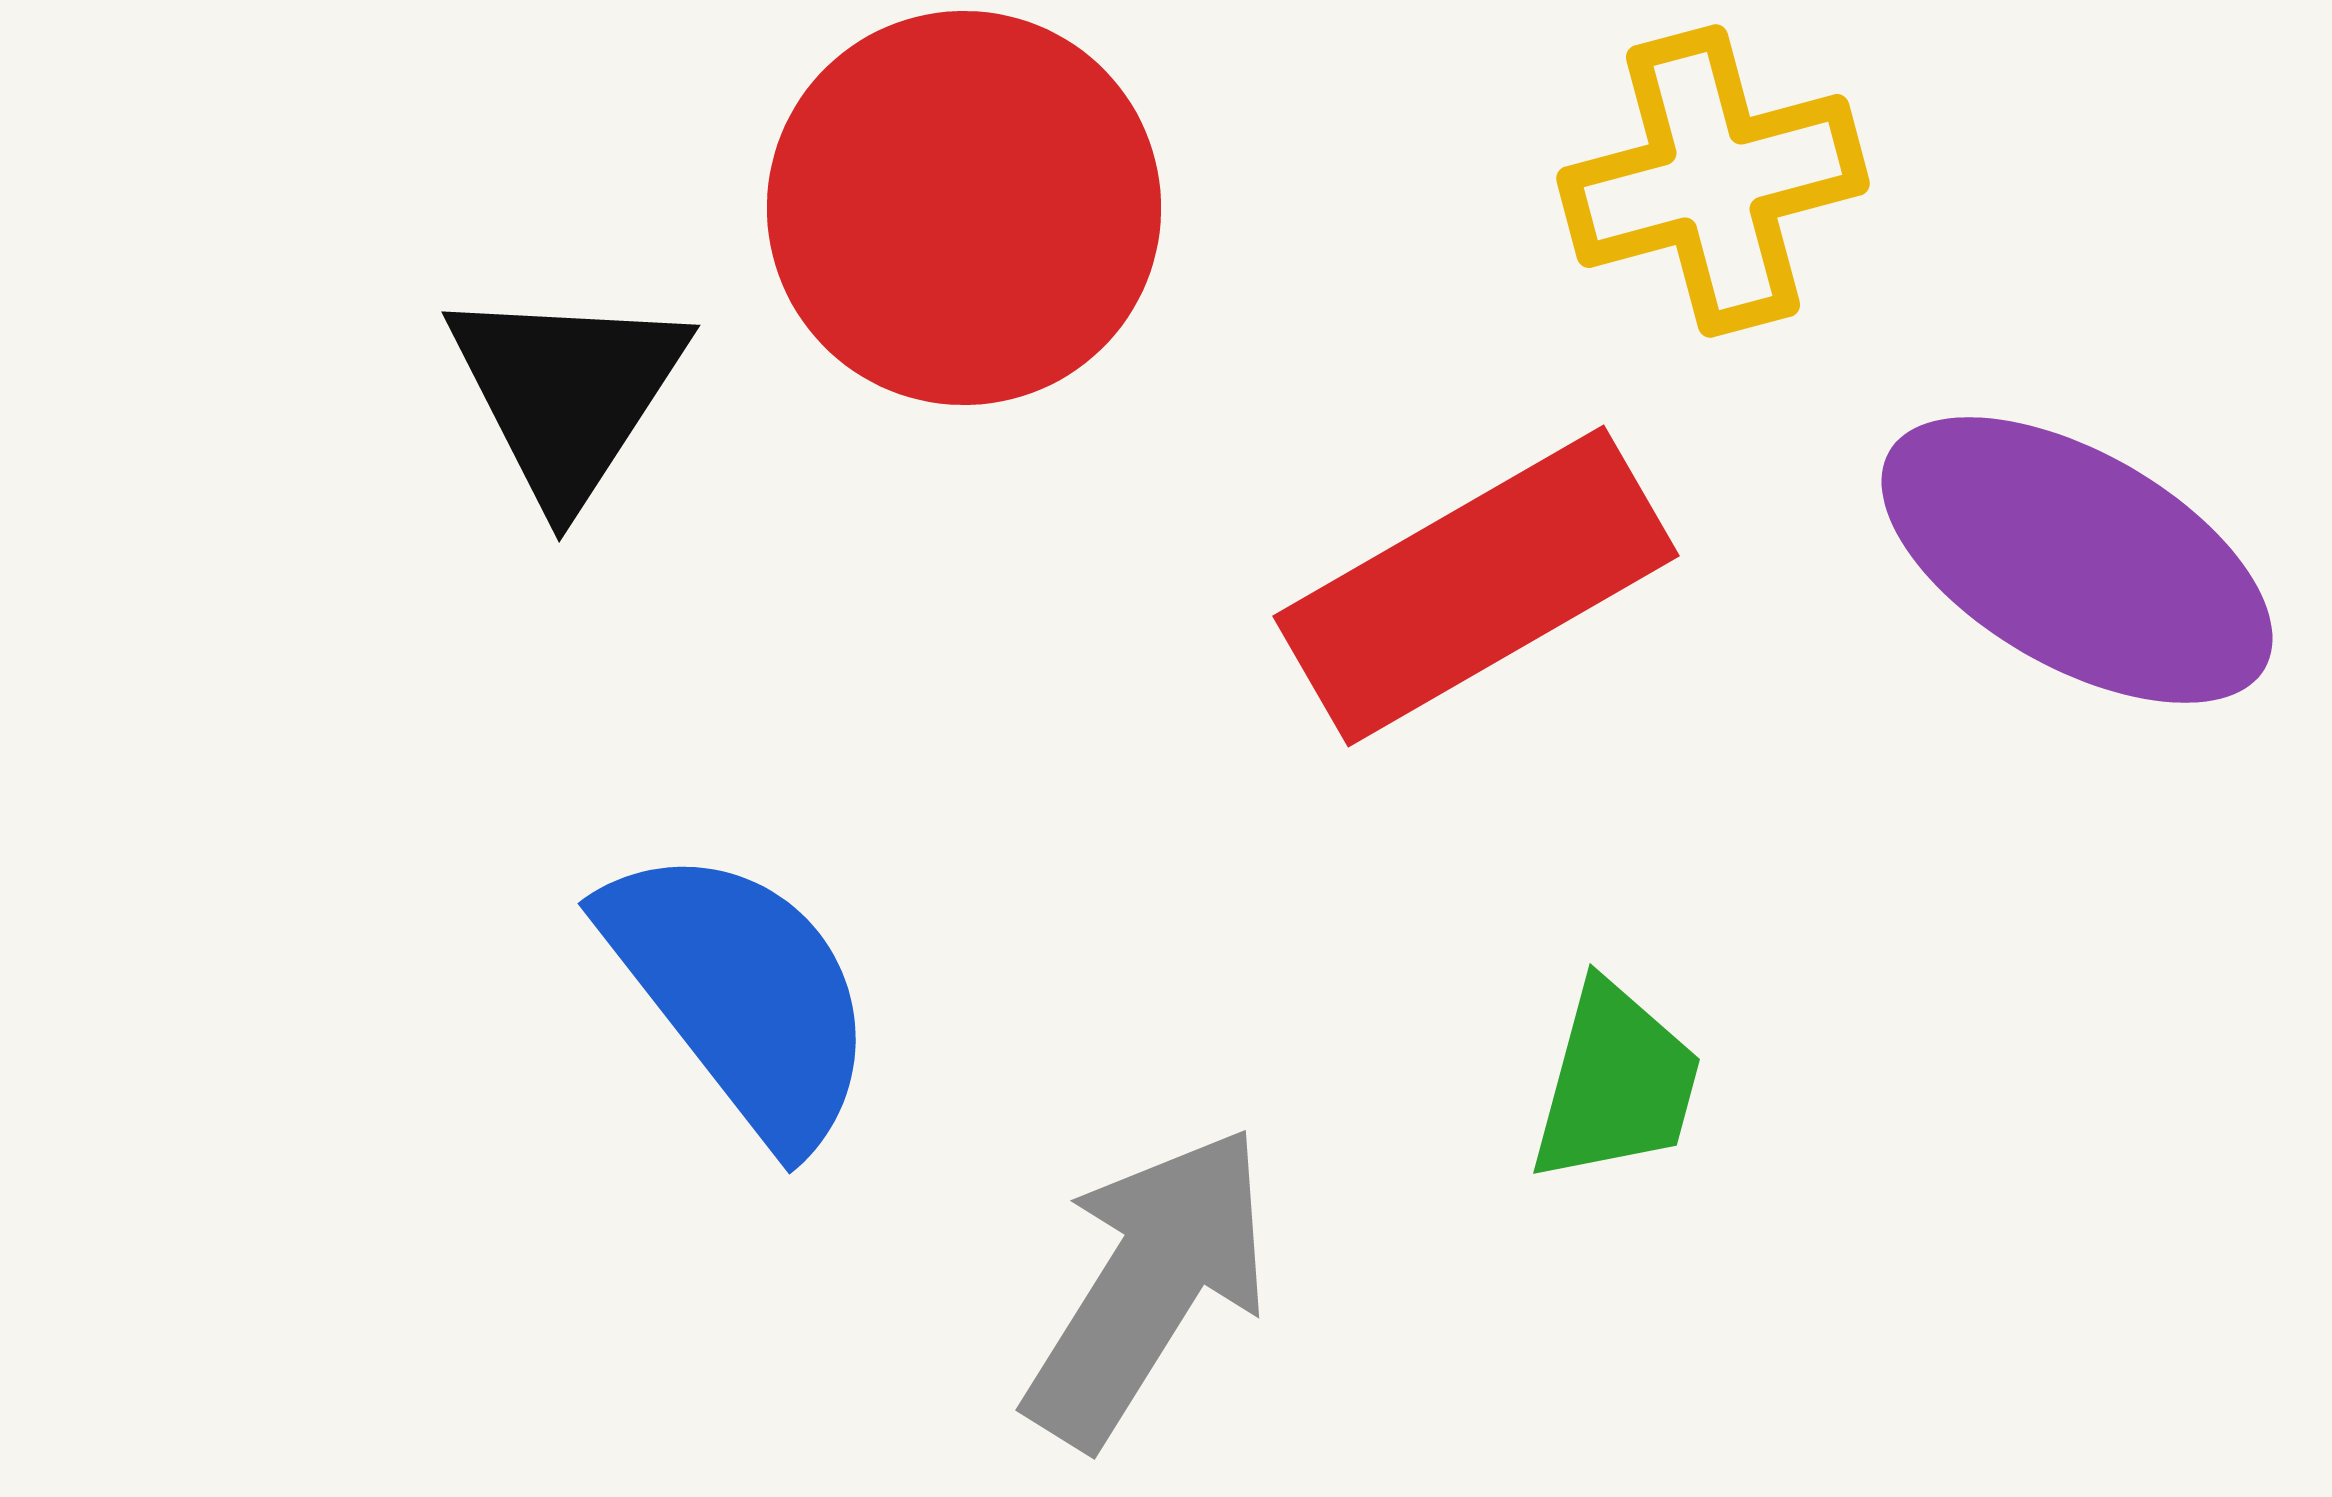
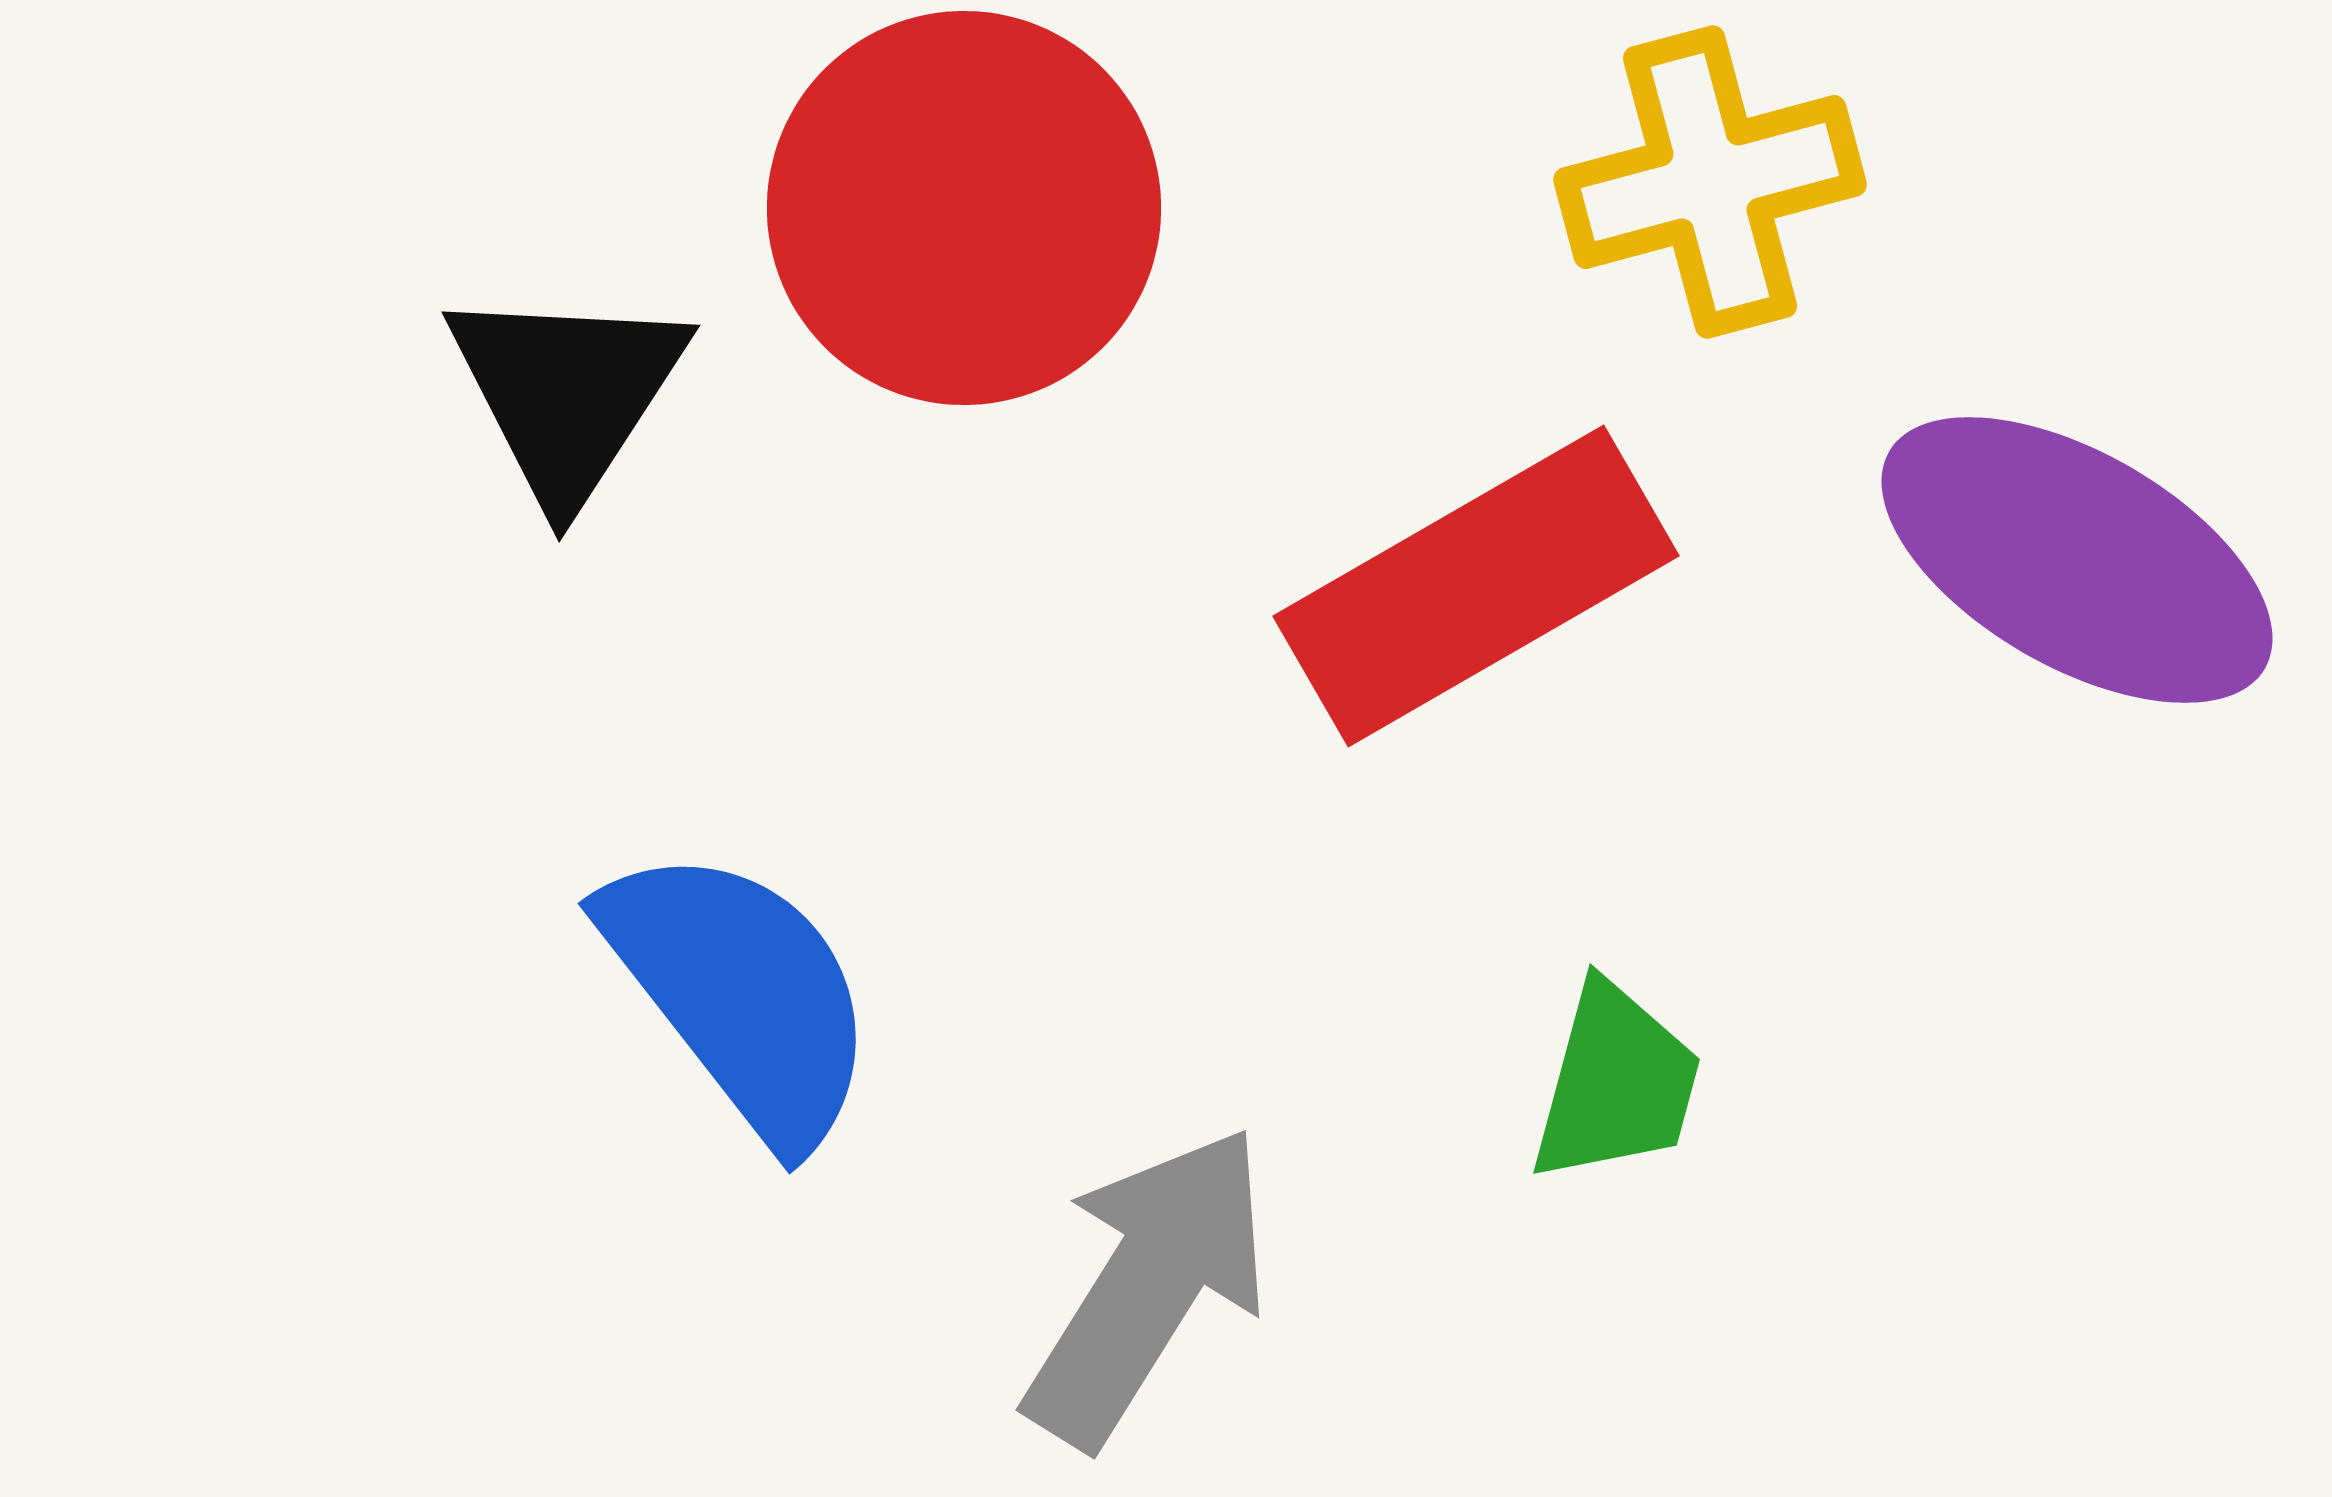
yellow cross: moved 3 px left, 1 px down
